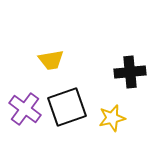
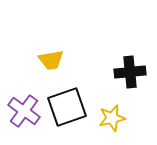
purple cross: moved 1 px left, 2 px down
